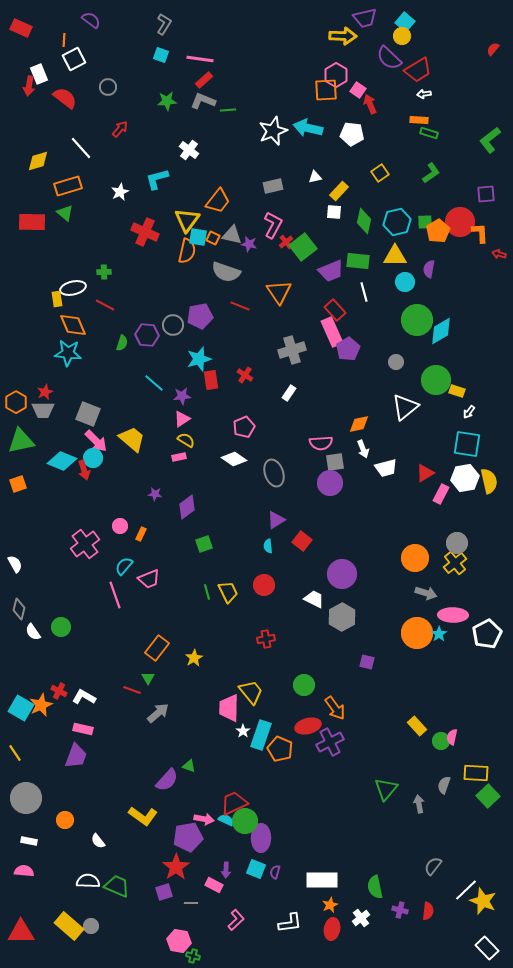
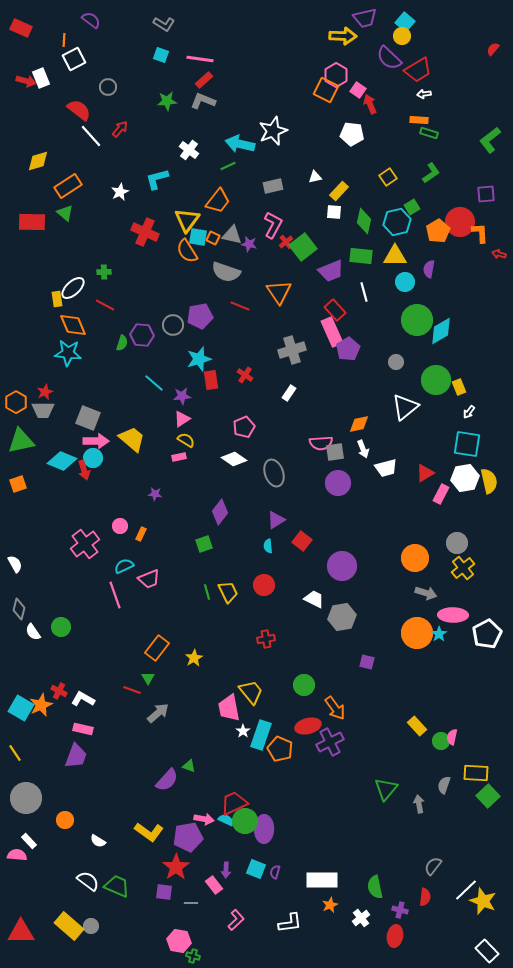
gray L-shape at (164, 24): rotated 90 degrees clockwise
white rectangle at (39, 74): moved 2 px right, 4 px down
red arrow at (29, 86): moved 3 px left, 5 px up; rotated 84 degrees counterclockwise
orange square at (326, 90): rotated 30 degrees clockwise
red semicircle at (65, 98): moved 14 px right, 12 px down
green line at (228, 110): moved 56 px down; rotated 21 degrees counterclockwise
cyan arrow at (308, 128): moved 68 px left, 16 px down
white line at (81, 148): moved 10 px right, 12 px up
yellow square at (380, 173): moved 8 px right, 4 px down
orange rectangle at (68, 186): rotated 16 degrees counterclockwise
green square at (425, 222): moved 13 px left, 15 px up; rotated 28 degrees counterclockwise
orange semicircle at (187, 251): rotated 135 degrees clockwise
green rectangle at (358, 261): moved 3 px right, 5 px up
white ellipse at (73, 288): rotated 30 degrees counterclockwise
purple hexagon at (147, 335): moved 5 px left
yellow rectangle at (457, 391): moved 2 px right, 4 px up; rotated 49 degrees clockwise
gray square at (88, 414): moved 4 px down
pink arrow at (96, 441): rotated 45 degrees counterclockwise
gray square at (335, 462): moved 10 px up
purple circle at (330, 483): moved 8 px right
purple diamond at (187, 507): moved 33 px right, 5 px down; rotated 15 degrees counterclockwise
yellow cross at (455, 563): moved 8 px right, 5 px down
cyan semicircle at (124, 566): rotated 24 degrees clockwise
purple circle at (342, 574): moved 8 px up
gray hexagon at (342, 617): rotated 20 degrees clockwise
white L-shape at (84, 697): moved 1 px left, 2 px down
pink trapezoid at (229, 708): rotated 12 degrees counterclockwise
yellow L-shape at (143, 816): moved 6 px right, 16 px down
purple ellipse at (261, 838): moved 3 px right, 9 px up
white rectangle at (29, 841): rotated 35 degrees clockwise
white semicircle at (98, 841): rotated 21 degrees counterclockwise
pink semicircle at (24, 871): moved 7 px left, 16 px up
white semicircle at (88, 881): rotated 35 degrees clockwise
pink rectangle at (214, 885): rotated 24 degrees clockwise
purple square at (164, 892): rotated 24 degrees clockwise
red semicircle at (428, 911): moved 3 px left, 14 px up
red ellipse at (332, 929): moved 63 px right, 7 px down
white rectangle at (487, 948): moved 3 px down
